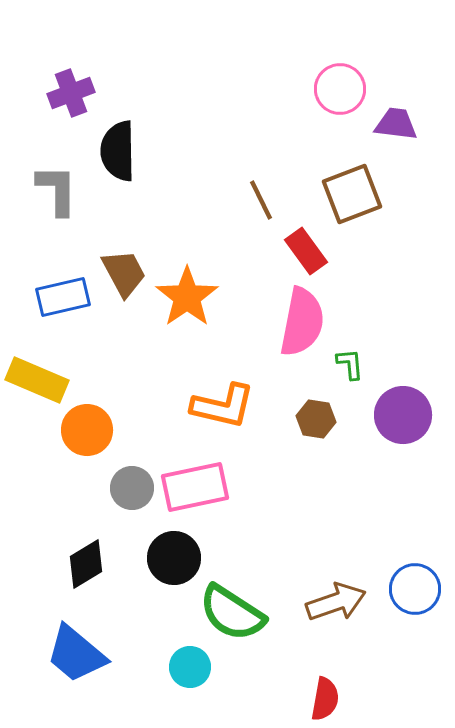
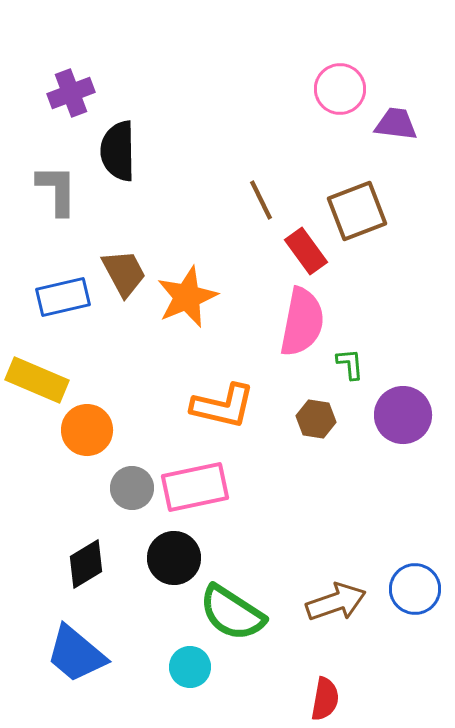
brown square: moved 5 px right, 17 px down
orange star: rotated 12 degrees clockwise
